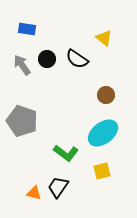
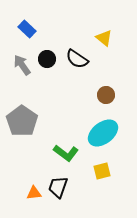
blue rectangle: rotated 36 degrees clockwise
gray pentagon: rotated 16 degrees clockwise
black trapezoid: rotated 15 degrees counterclockwise
orange triangle: rotated 21 degrees counterclockwise
